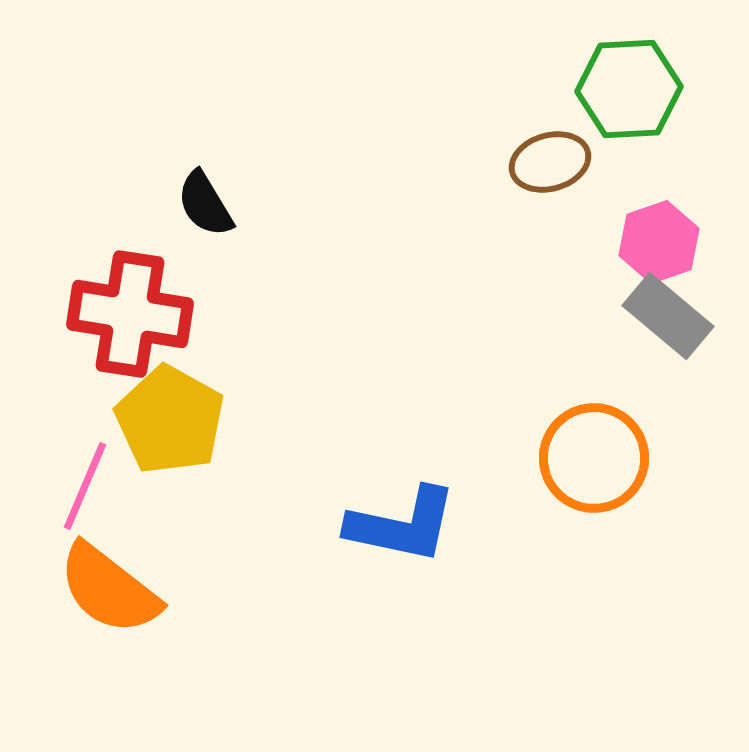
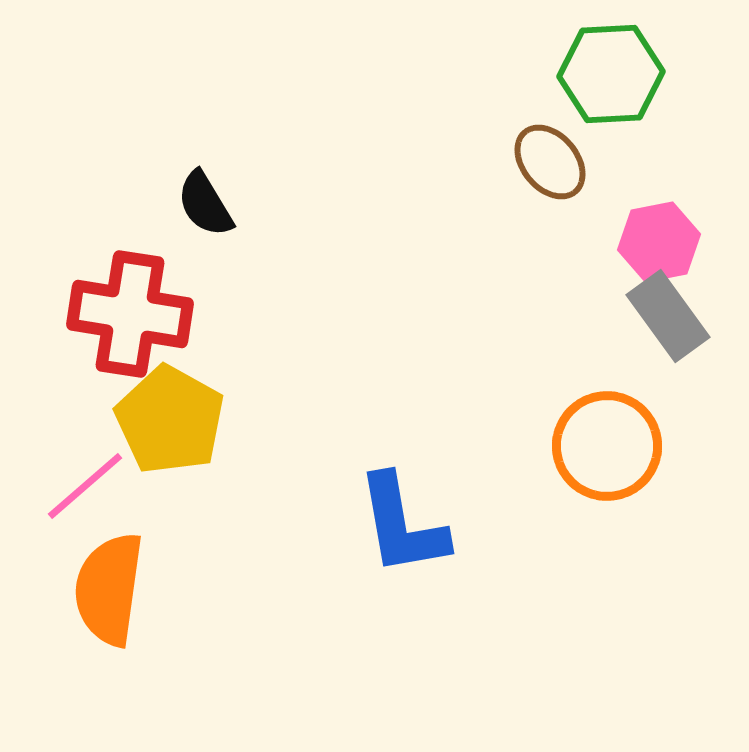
green hexagon: moved 18 px left, 15 px up
brown ellipse: rotated 66 degrees clockwise
pink hexagon: rotated 8 degrees clockwise
gray rectangle: rotated 14 degrees clockwise
orange circle: moved 13 px right, 12 px up
pink line: rotated 26 degrees clockwise
blue L-shape: rotated 68 degrees clockwise
orange semicircle: rotated 60 degrees clockwise
